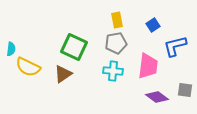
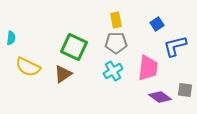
yellow rectangle: moved 1 px left
blue square: moved 4 px right, 1 px up
gray pentagon: rotated 10 degrees clockwise
cyan semicircle: moved 11 px up
pink trapezoid: moved 2 px down
cyan cross: rotated 36 degrees counterclockwise
purple diamond: moved 3 px right
